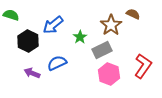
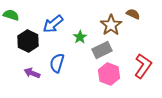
blue arrow: moved 1 px up
blue semicircle: rotated 48 degrees counterclockwise
